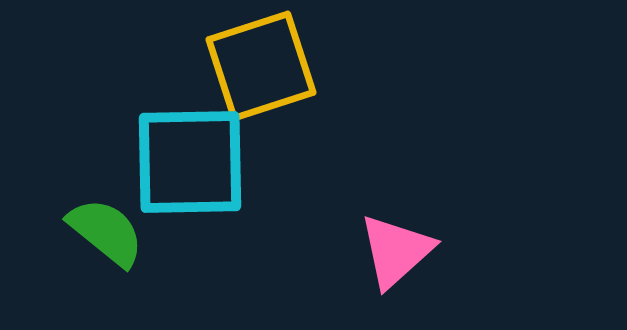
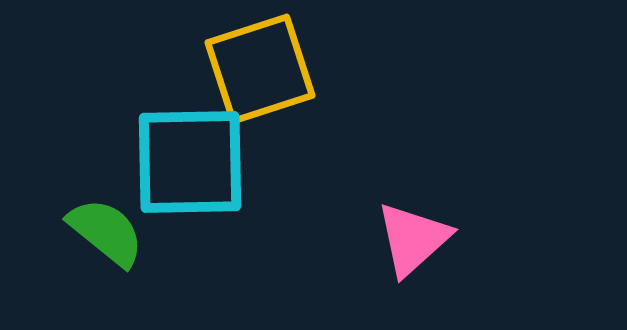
yellow square: moved 1 px left, 3 px down
pink triangle: moved 17 px right, 12 px up
